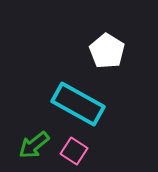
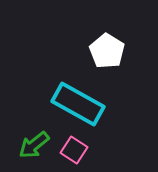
pink square: moved 1 px up
